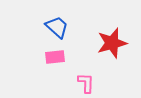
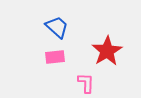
red star: moved 5 px left, 8 px down; rotated 16 degrees counterclockwise
